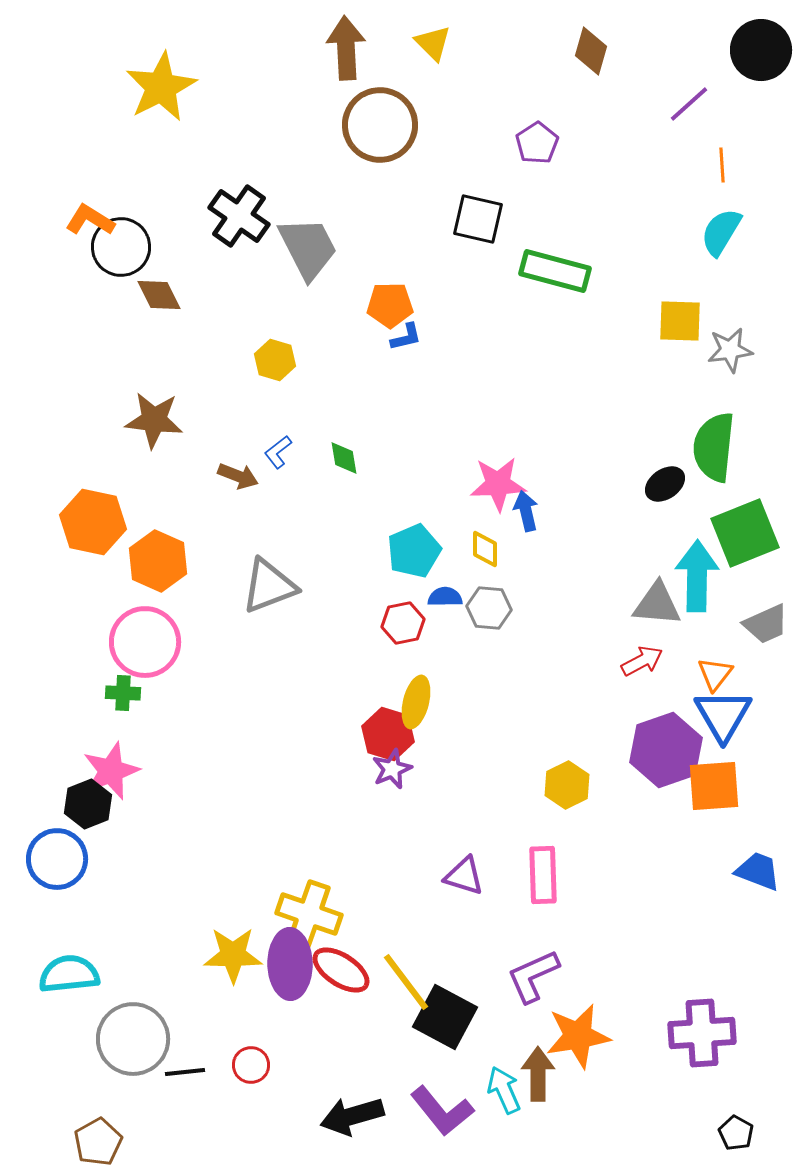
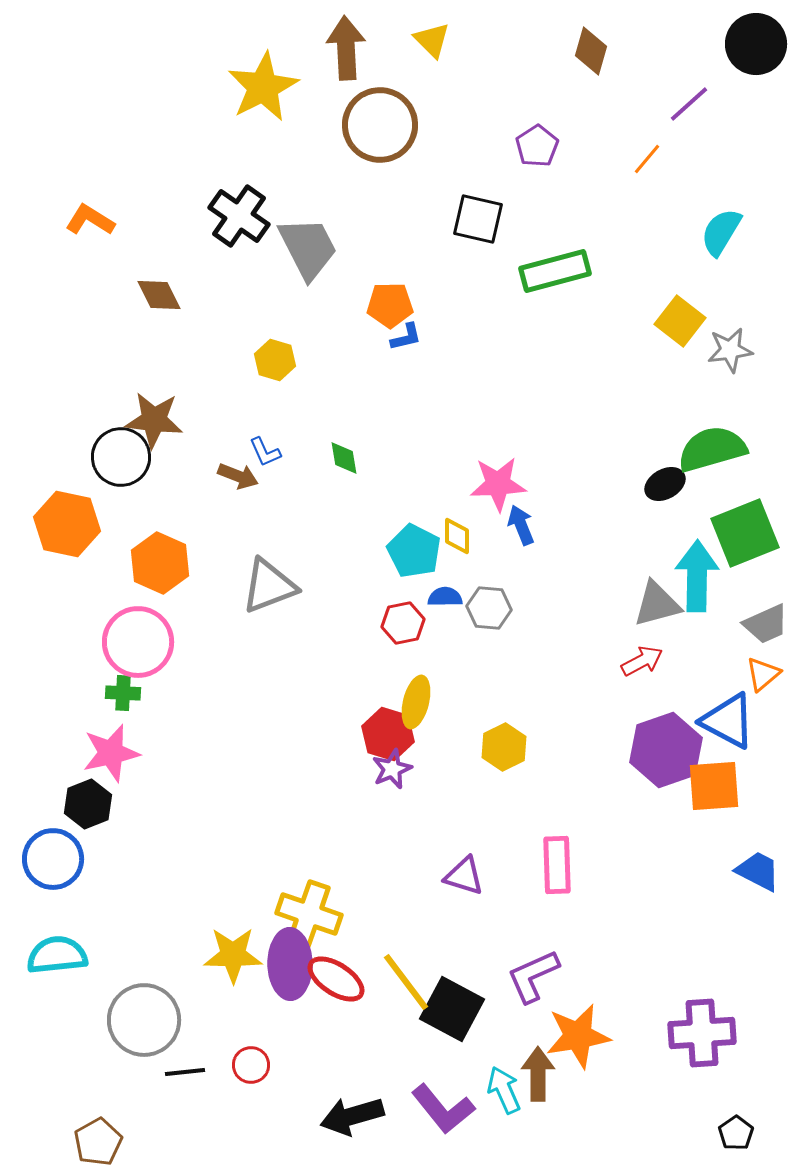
yellow triangle at (433, 43): moved 1 px left, 3 px up
black circle at (761, 50): moved 5 px left, 6 px up
yellow star at (161, 87): moved 102 px right
purple pentagon at (537, 143): moved 3 px down
orange line at (722, 165): moved 75 px left, 6 px up; rotated 44 degrees clockwise
black circle at (121, 247): moved 210 px down
green rectangle at (555, 271): rotated 30 degrees counterclockwise
yellow square at (680, 321): rotated 36 degrees clockwise
green semicircle at (714, 447): moved 2 px left, 2 px down; rotated 68 degrees clockwise
blue L-shape at (278, 452): moved 13 px left; rotated 76 degrees counterclockwise
black ellipse at (665, 484): rotated 6 degrees clockwise
blue arrow at (526, 511): moved 5 px left, 14 px down; rotated 9 degrees counterclockwise
orange hexagon at (93, 522): moved 26 px left, 2 px down
yellow diamond at (485, 549): moved 28 px left, 13 px up
cyan pentagon at (414, 551): rotated 22 degrees counterclockwise
orange hexagon at (158, 561): moved 2 px right, 2 px down
gray triangle at (657, 604): rotated 20 degrees counterclockwise
pink circle at (145, 642): moved 7 px left
orange triangle at (715, 674): moved 48 px right; rotated 12 degrees clockwise
blue triangle at (723, 715): moved 5 px right, 6 px down; rotated 32 degrees counterclockwise
pink star at (111, 771): moved 18 px up; rotated 8 degrees clockwise
yellow hexagon at (567, 785): moved 63 px left, 38 px up
blue circle at (57, 859): moved 4 px left
blue trapezoid at (758, 871): rotated 6 degrees clockwise
pink rectangle at (543, 875): moved 14 px right, 10 px up
red ellipse at (341, 970): moved 5 px left, 9 px down
cyan semicircle at (69, 974): moved 12 px left, 19 px up
black square at (445, 1017): moved 7 px right, 8 px up
gray circle at (133, 1039): moved 11 px right, 19 px up
purple L-shape at (442, 1111): moved 1 px right, 2 px up
black pentagon at (736, 1133): rotated 8 degrees clockwise
